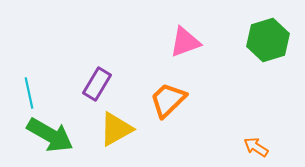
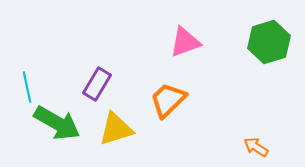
green hexagon: moved 1 px right, 2 px down
cyan line: moved 2 px left, 6 px up
yellow triangle: rotated 12 degrees clockwise
green arrow: moved 7 px right, 12 px up
